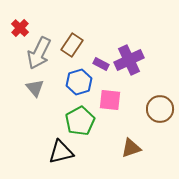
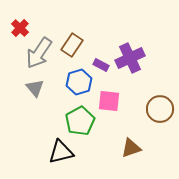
gray arrow: rotated 8 degrees clockwise
purple cross: moved 1 px right, 2 px up
purple rectangle: moved 1 px down
pink square: moved 1 px left, 1 px down
